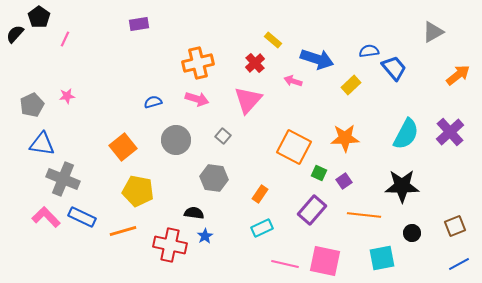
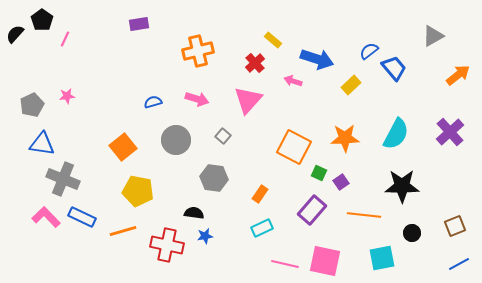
black pentagon at (39, 17): moved 3 px right, 3 px down
gray triangle at (433, 32): moved 4 px down
blue semicircle at (369, 51): rotated 30 degrees counterclockwise
orange cross at (198, 63): moved 12 px up
cyan semicircle at (406, 134): moved 10 px left
purple square at (344, 181): moved 3 px left, 1 px down
blue star at (205, 236): rotated 21 degrees clockwise
red cross at (170, 245): moved 3 px left
